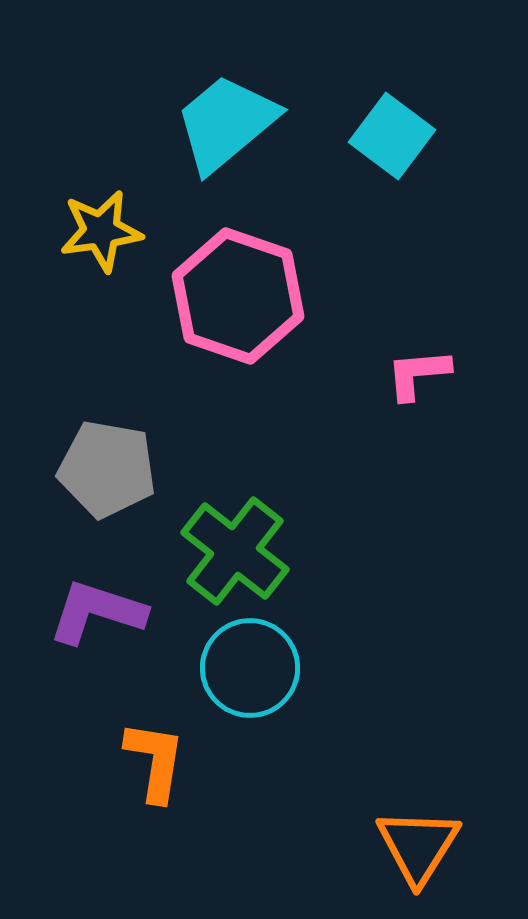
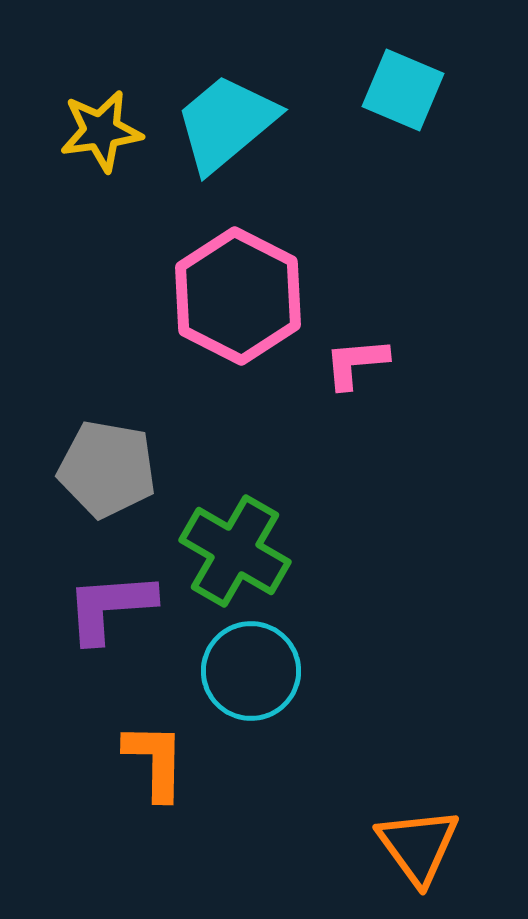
cyan square: moved 11 px right, 46 px up; rotated 14 degrees counterclockwise
yellow star: moved 100 px up
pink hexagon: rotated 8 degrees clockwise
pink L-shape: moved 62 px left, 11 px up
green cross: rotated 8 degrees counterclockwise
purple L-shape: moved 13 px right, 5 px up; rotated 22 degrees counterclockwise
cyan circle: moved 1 px right, 3 px down
orange L-shape: rotated 8 degrees counterclockwise
orange triangle: rotated 8 degrees counterclockwise
